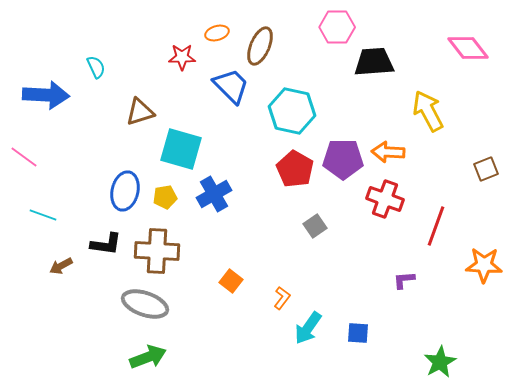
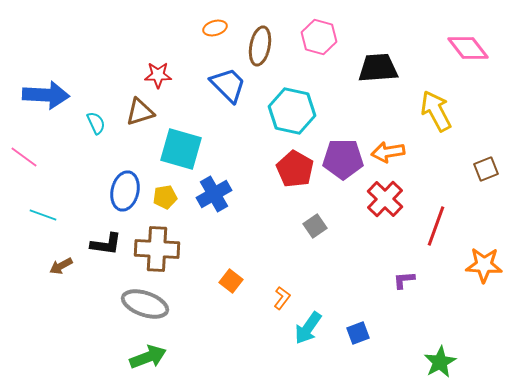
pink hexagon: moved 18 px left, 10 px down; rotated 16 degrees clockwise
orange ellipse: moved 2 px left, 5 px up
brown ellipse: rotated 12 degrees counterclockwise
red star: moved 24 px left, 18 px down
black trapezoid: moved 4 px right, 6 px down
cyan semicircle: moved 56 px down
blue trapezoid: moved 3 px left, 1 px up
yellow arrow: moved 8 px right
orange arrow: rotated 12 degrees counterclockwise
red cross: rotated 24 degrees clockwise
brown cross: moved 2 px up
blue square: rotated 25 degrees counterclockwise
